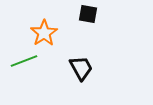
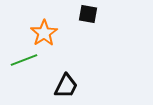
green line: moved 1 px up
black trapezoid: moved 15 px left, 18 px down; rotated 56 degrees clockwise
